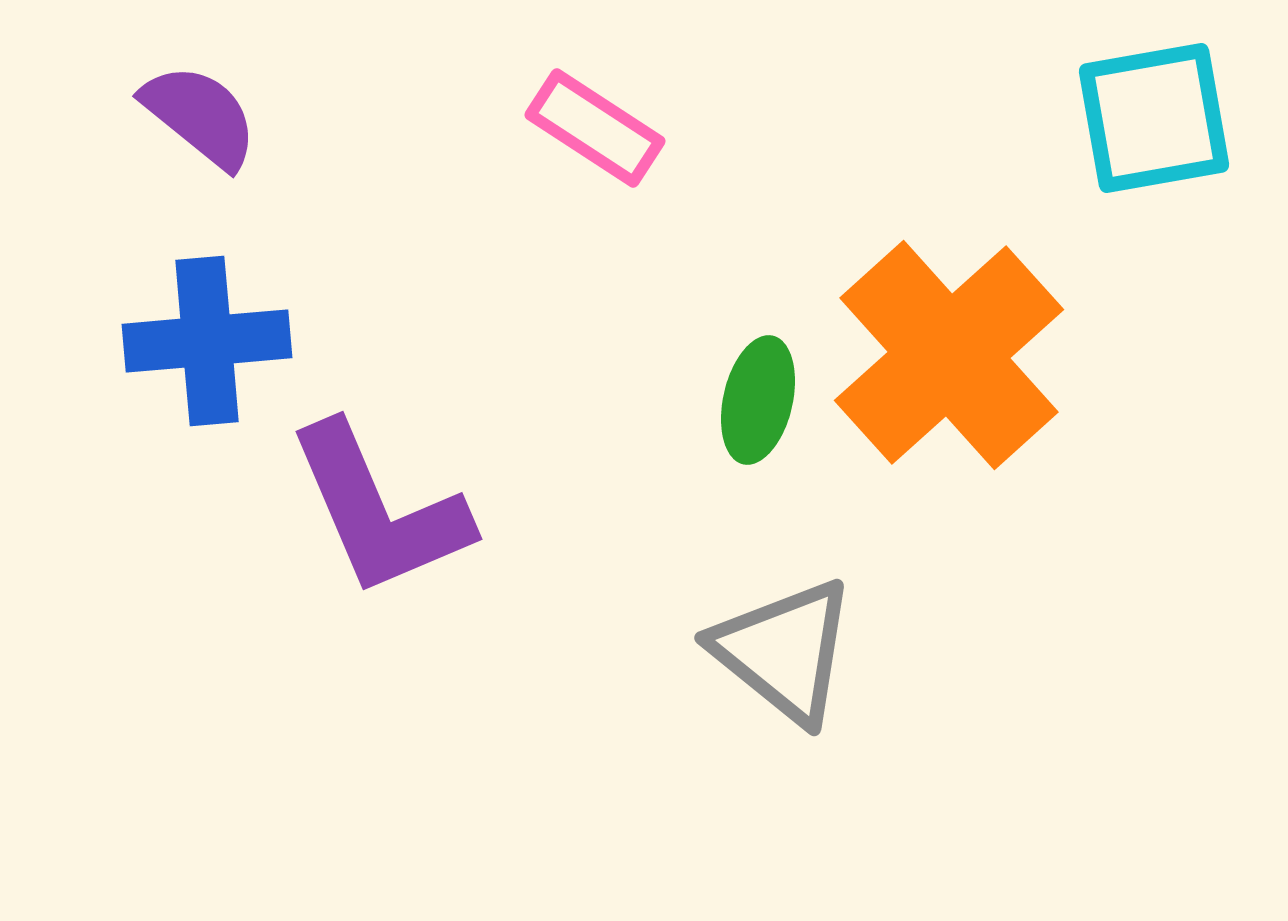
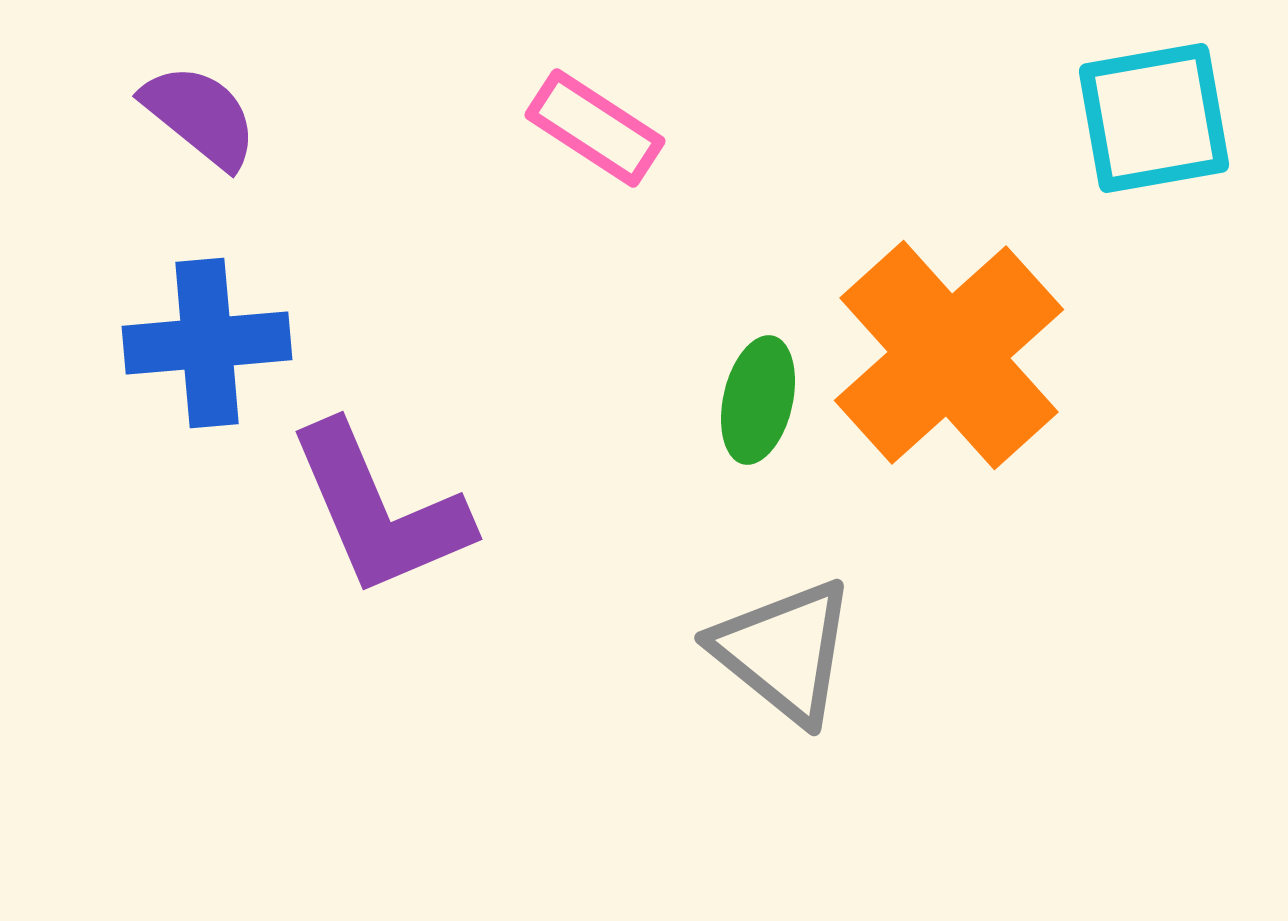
blue cross: moved 2 px down
